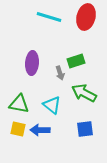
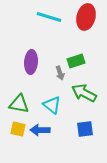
purple ellipse: moved 1 px left, 1 px up
